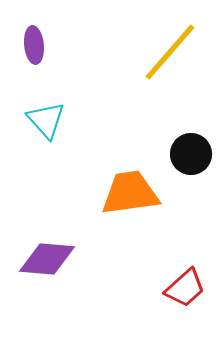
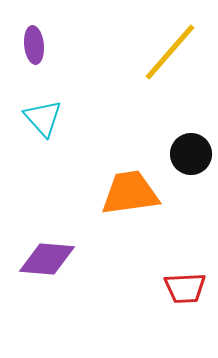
cyan triangle: moved 3 px left, 2 px up
red trapezoid: rotated 39 degrees clockwise
